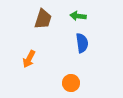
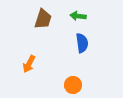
orange arrow: moved 5 px down
orange circle: moved 2 px right, 2 px down
